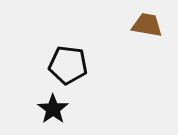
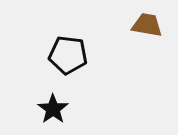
black pentagon: moved 10 px up
